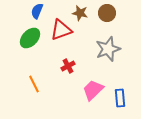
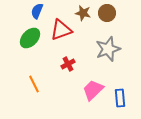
brown star: moved 3 px right
red cross: moved 2 px up
